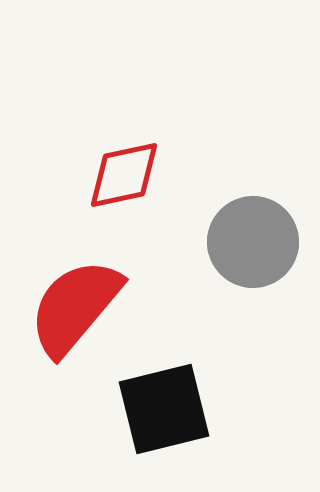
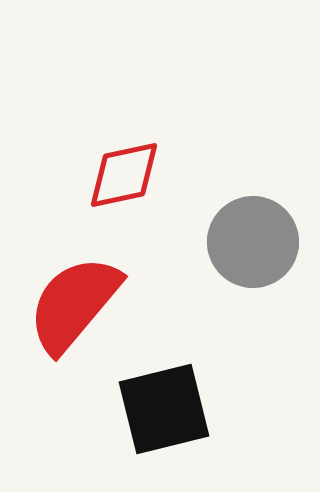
red semicircle: moved 1 px left, 3 px up
